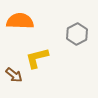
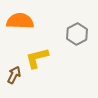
brown arrow: rotated 102 degrees counterclockwise
